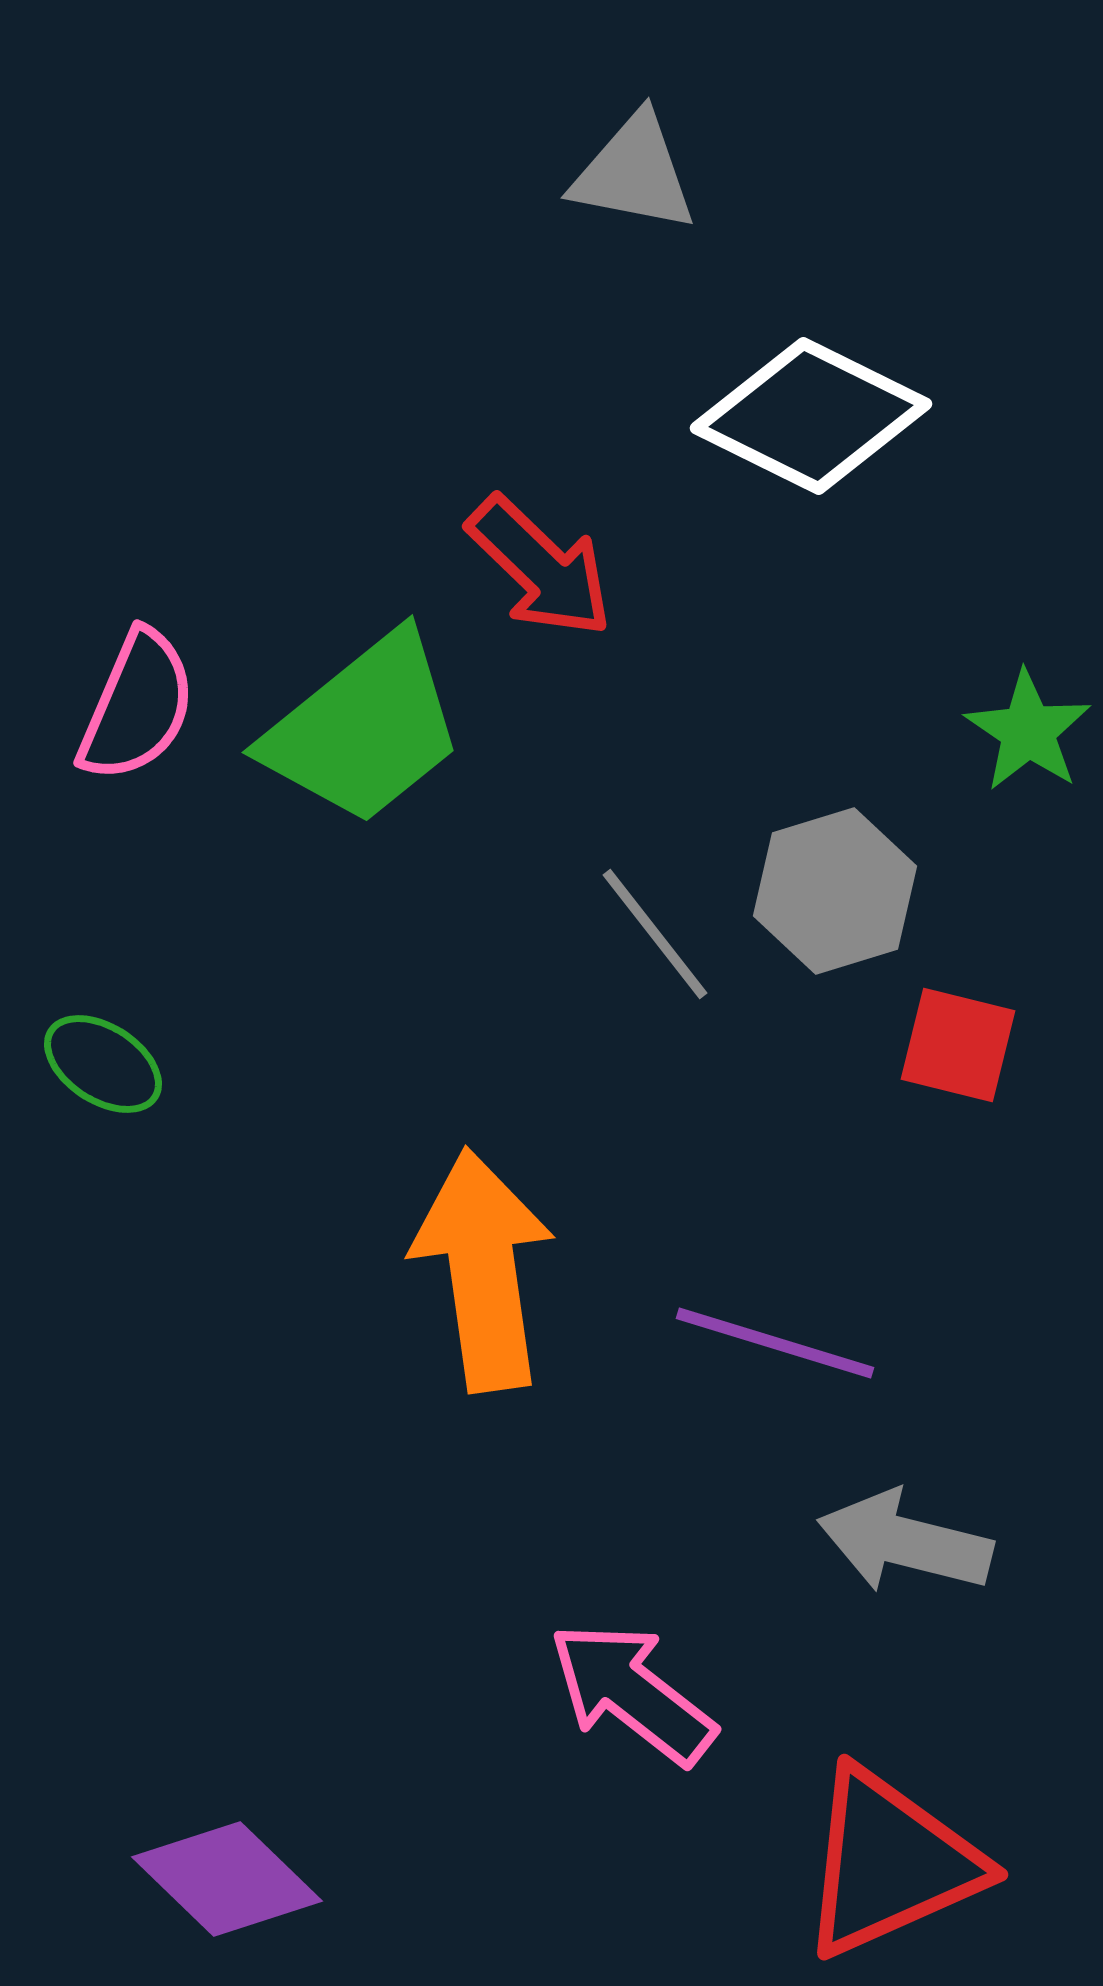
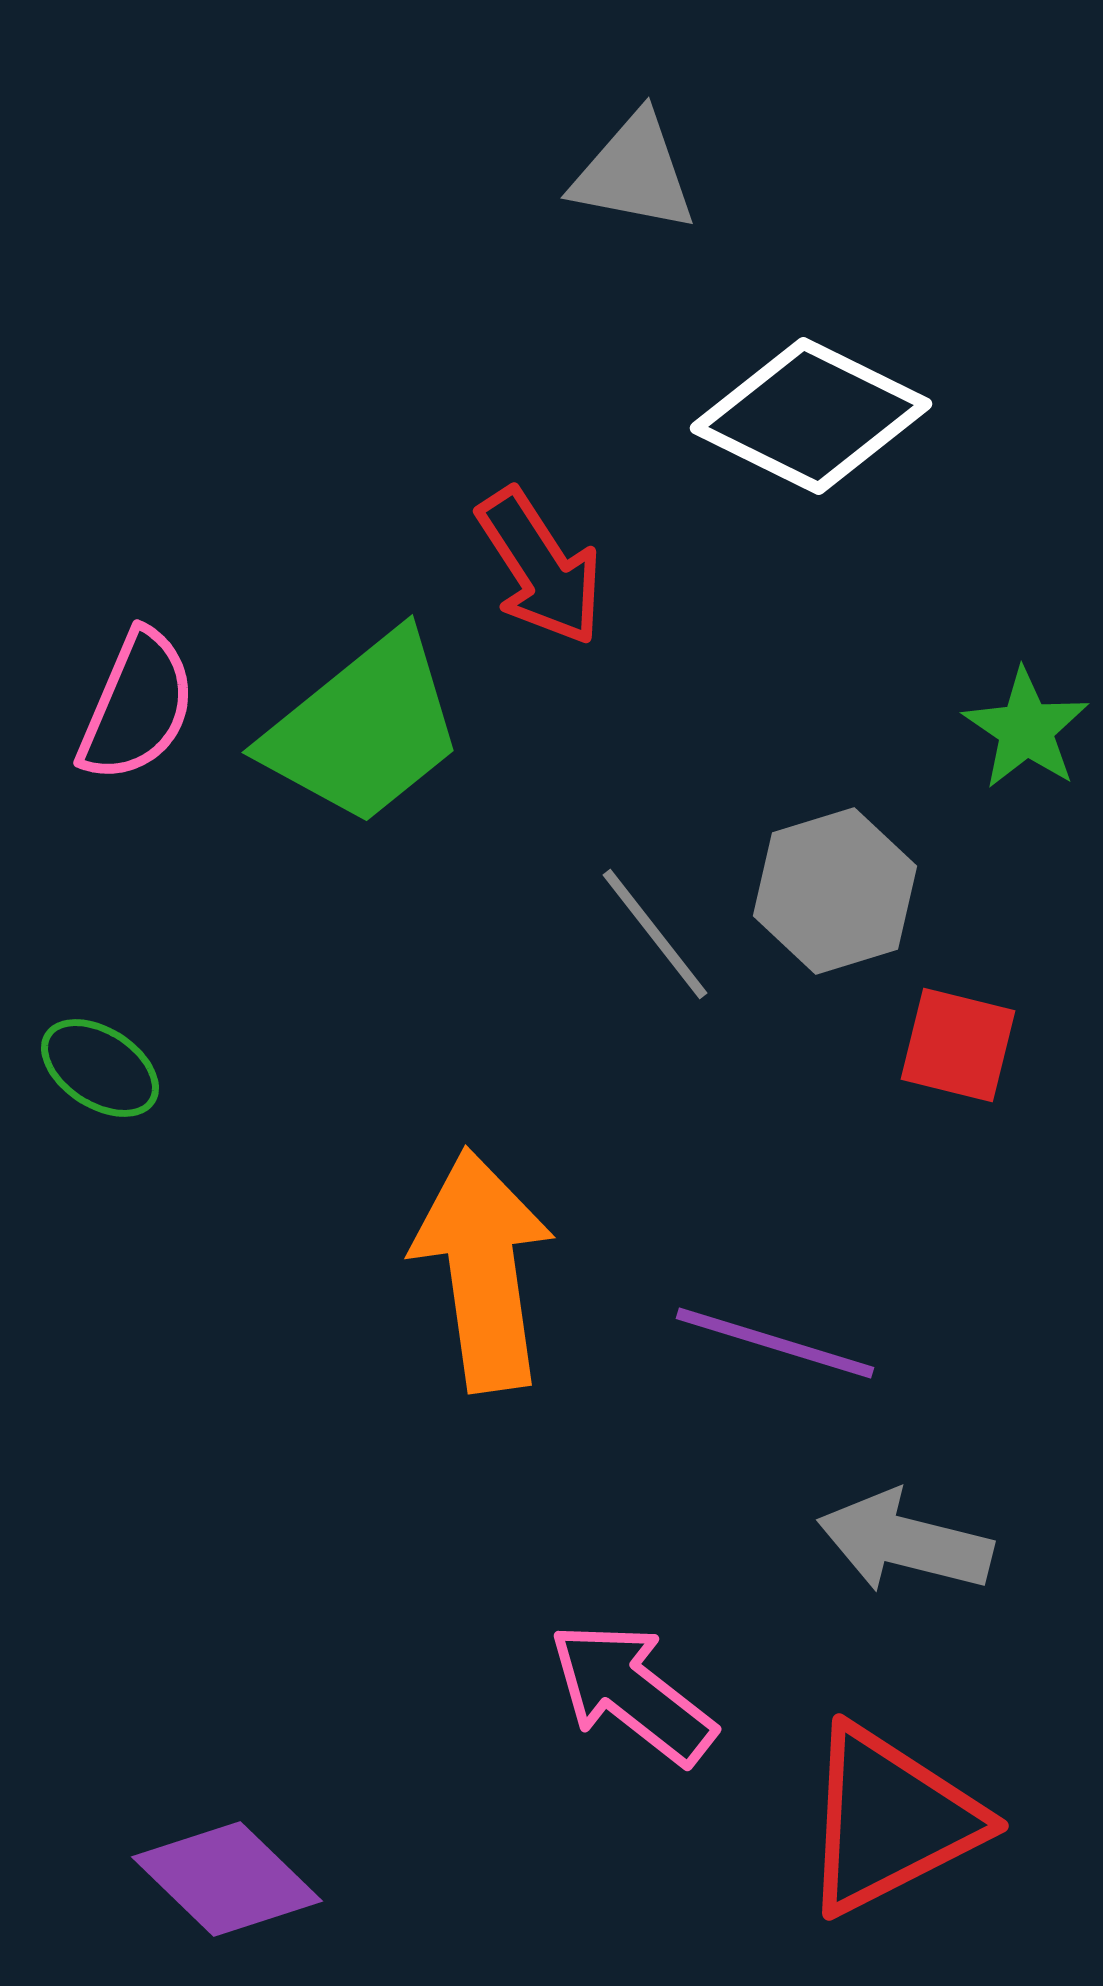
red arrow: rotated 13 degrees clockwise
green star: moved 2 px left, 2 px up
green ellipse: moved 3 px left, 4 px down
red triangle: moved 43 px up; rotated 3 degrees counterclockwise
